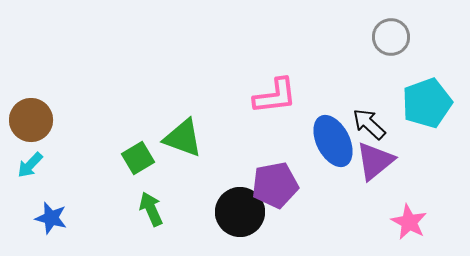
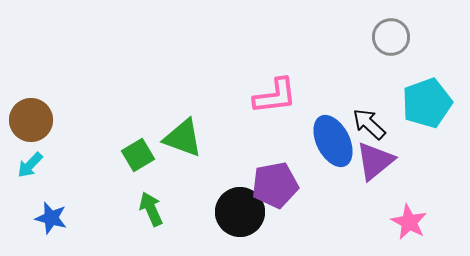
green square: moved 3 px up
